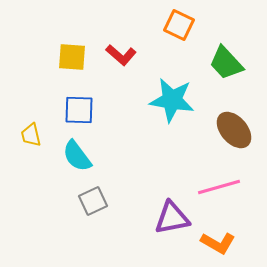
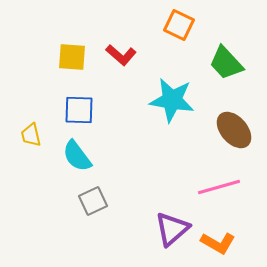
purple triangle: moved 11 px down; rotated 30 degrees counterclockwise
